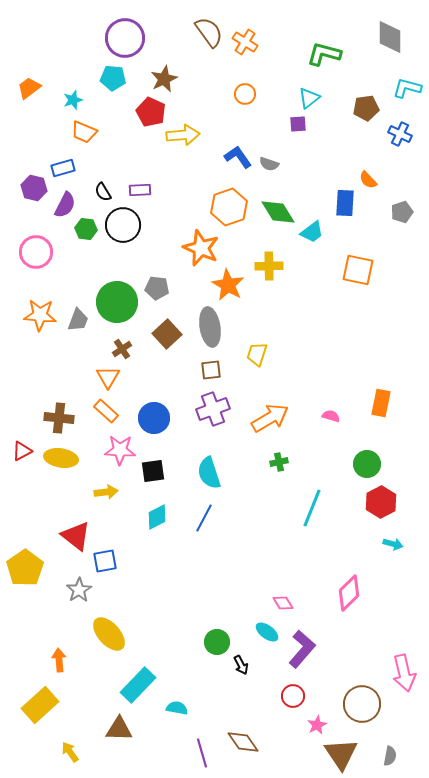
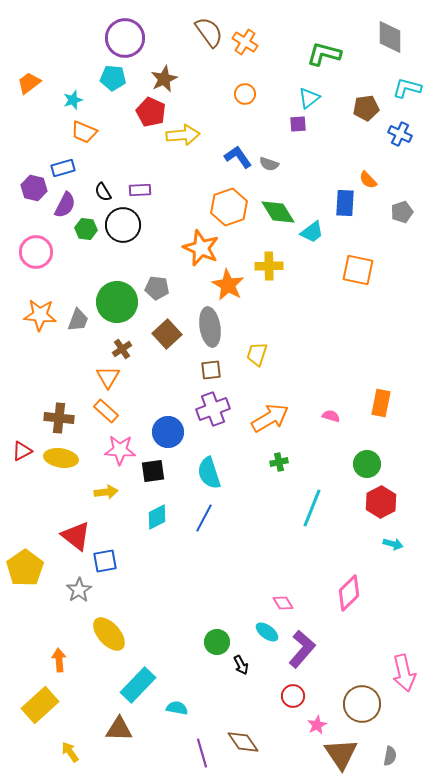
orange trapezoid at (29, 88): moved 5 px up
blue circle at (154, 418): moved 14 px right, 14 px down
